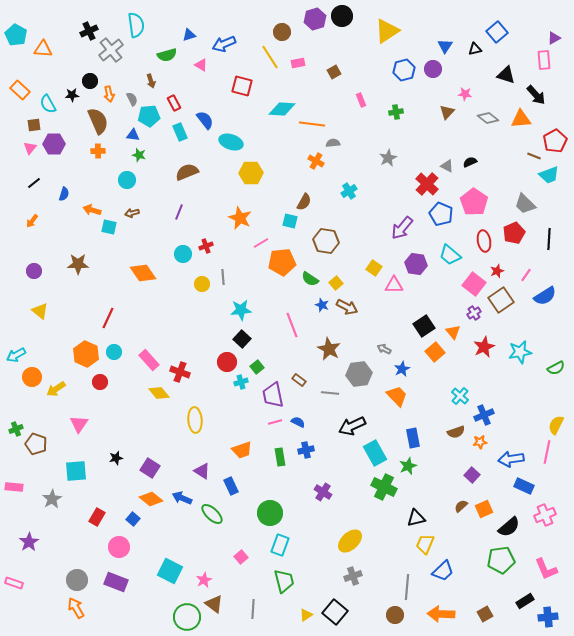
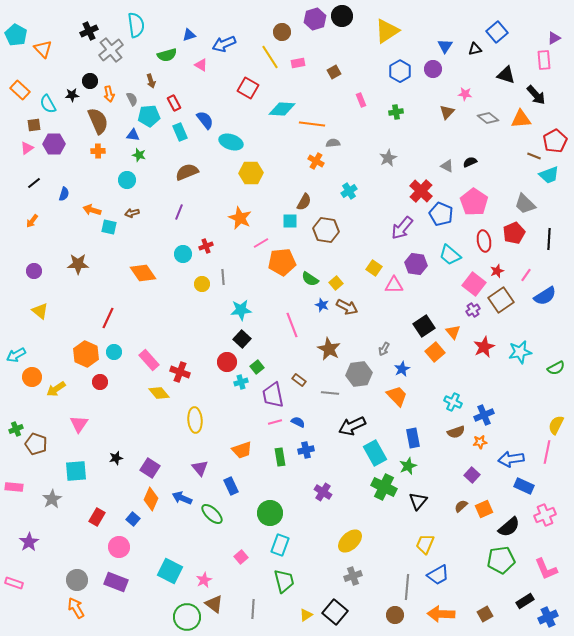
orange triangle at (43, 49): rotated 42 degrees clockwise
blue hexagon at (404, 70): moved 4 px left, 1 px down; rotated 15 degrees counterclockwise
red square at (242, 86): moved 6 px right, 2 px down; rotated 15 degrees clockwise
pink triangle at (30, 148): moved 3 px left; rotated 16 degrees clockwise
red cross at (427, 184): moved 6 px left, 7 px down
cyan square at (290, 221): rotated 14 degrees counterclockwise
brown hexagon at (326, 241): moved 11 px up
purple cross at (474, 313): moved 1 px left, 3 px up
gray arrow at (384, 349): rotated 88 degrees counterclockwise
cyan cross at (460, 396): moved 7 px left, 6 px down; rotated 18 degrees counterclockwise
purple triangle at (202, 471): moved 2 px left, 3 px up; rotated 18 degrees clockwise
orange diamond at (151, 499): rotated 75 degrees clockwise
black triangle at (416, 518): moved 2 px right, 17 px up; rotated 36 degrees counterclockwise
blue trapezoid at (443, 571): moved 5 px left, 4 px down; rotated 15 degrees clockwise
blue cross at (548, 617): rotated 18 degrees counterclockwise
